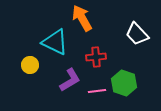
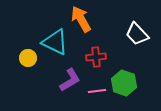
orange arrow: moved 1 px left, 1 px down
yellow circle: moved 2 px left, 7 px up
